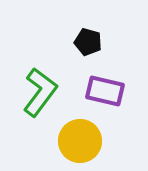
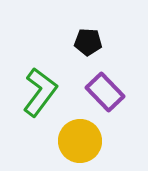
black pentagon: rotated 12 degrees counterclockwise
purple rectangle: moved 1 px down; rotated 33 degrees clockwise
